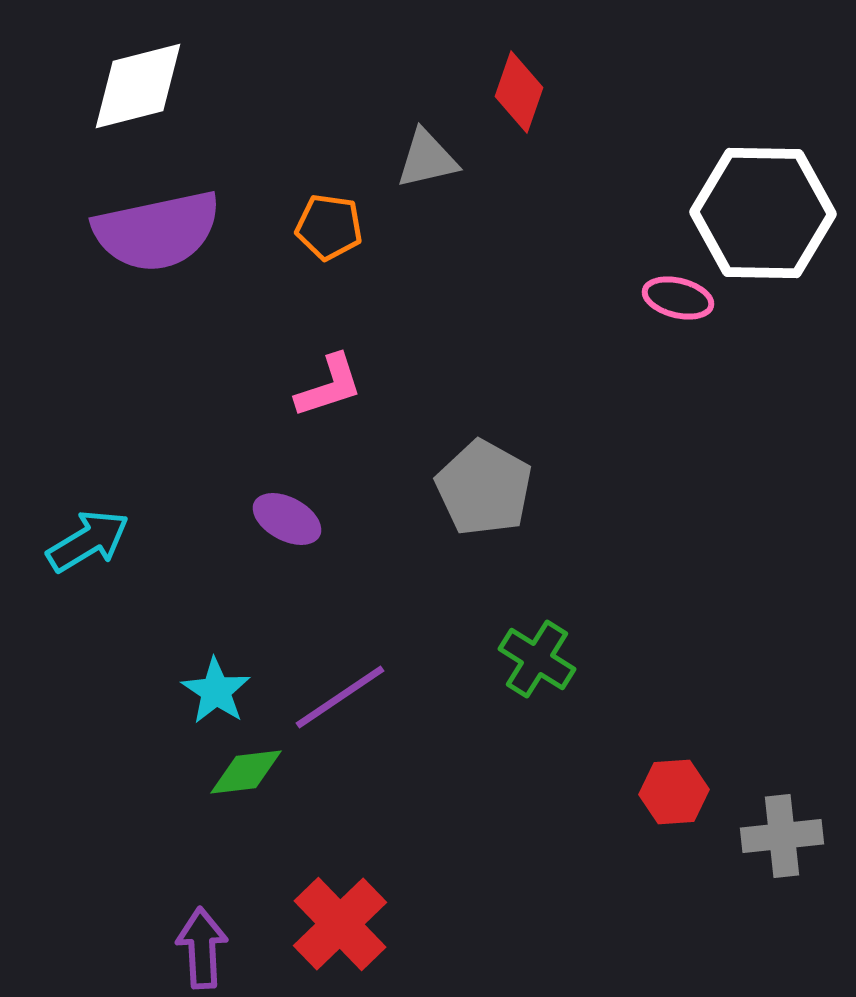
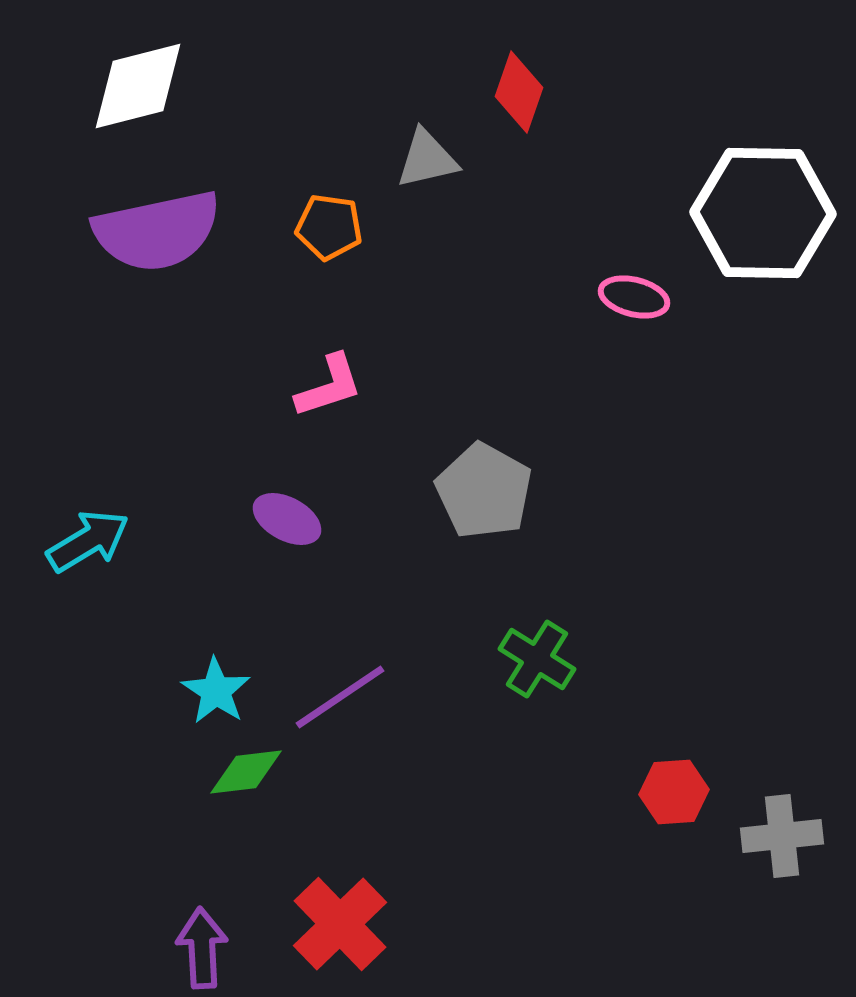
pink ellipse: moved 44 px left, 1 px up
gray pentagon: moved 3 px down
